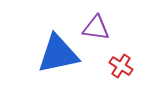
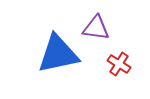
red cross: moved 2 px left, 2 px up
